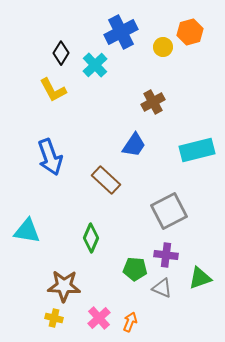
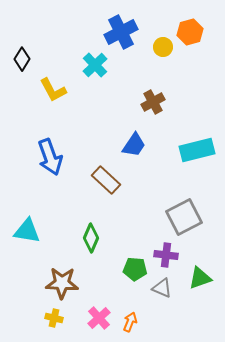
black diamond: moved 39 px left, 6 px down
gray square: moved 15 px right, 6 px down
brown star: moved 2 px left, 3 px up
